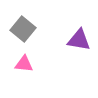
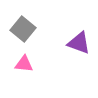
purple triangle: moved 3 px down; rotated 10 degrees clockwise
